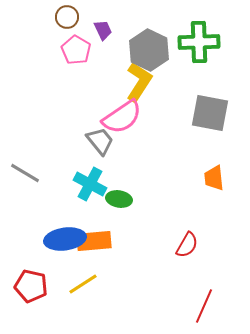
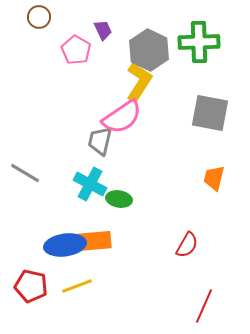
brown circle: moved 28 px left
gray trapezoid: rotated 128 degrees counterclockwise
orange trapezoid: rotated 20 degrees clockwise
blue ellipse: moved 6 px down
yellow line: moved 6 px left, 2 px down; rotated 12 degrees clockwise
